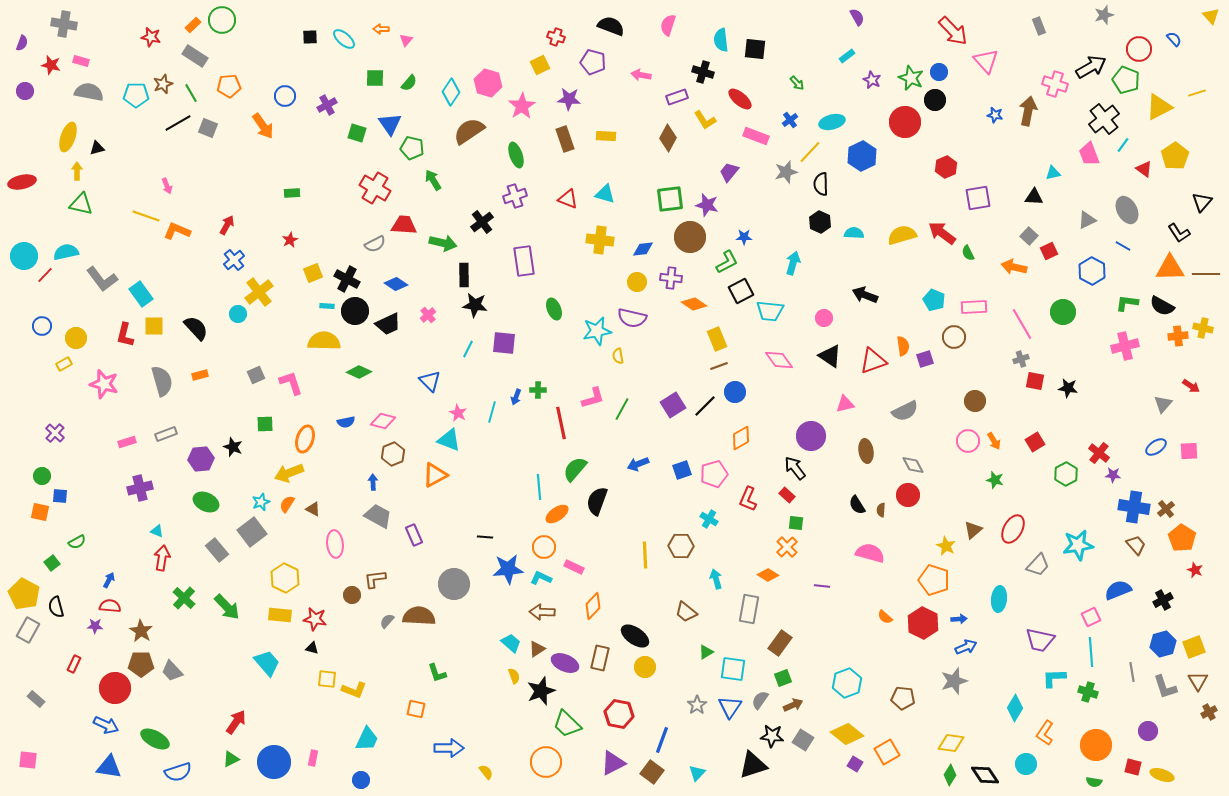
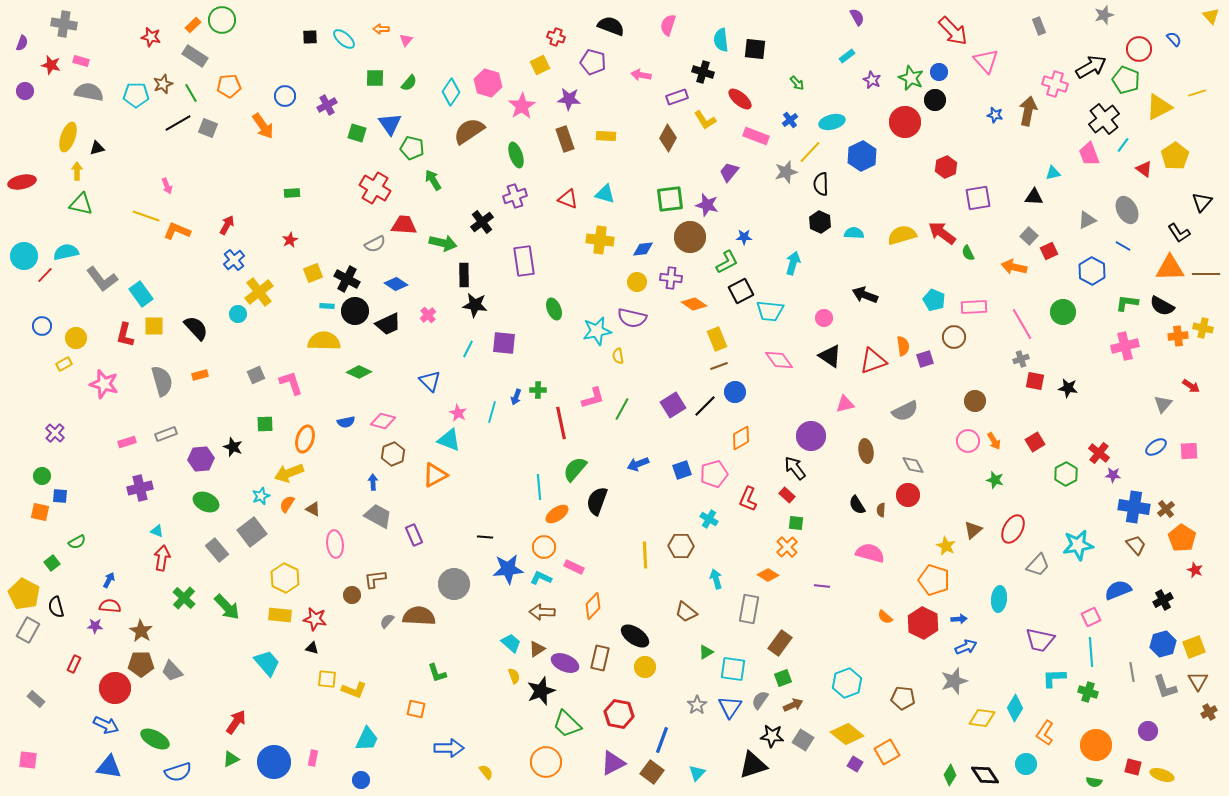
cyan star at (261, 502): moved 6 px up
yellow diamond at (951, 743): moved 31 px right, 25 px up
